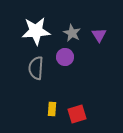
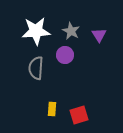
gray star: moved 1 px left, 2 px up
purple circle: moved 2 px up
red square: moved 2 px right, 1 px down
